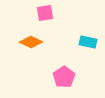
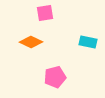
pink pentagon: moved 9 px left; rotated 20 degrees clockwise
